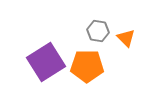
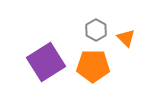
gray hexagon: moved 2 px left, 1 px up; rotated 20 degrees clockwise
orange pentagon: moved 6 px right
